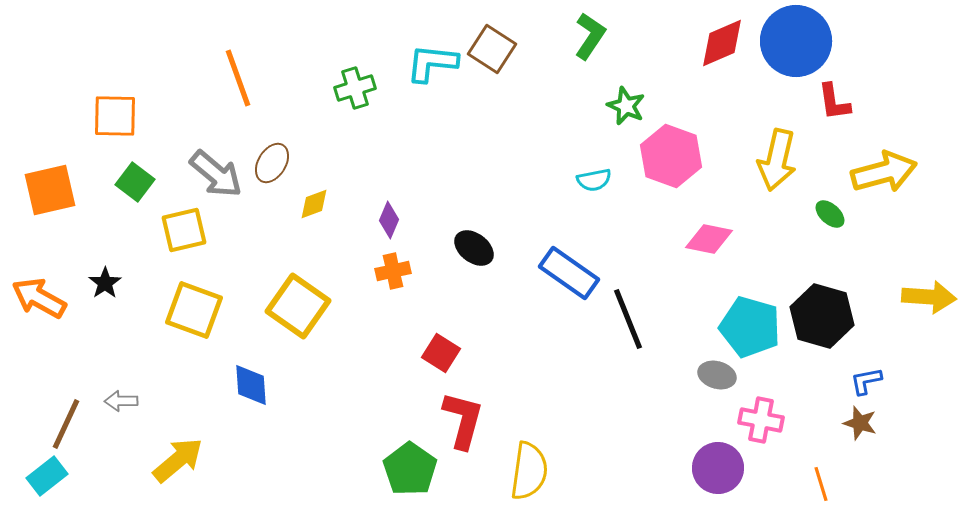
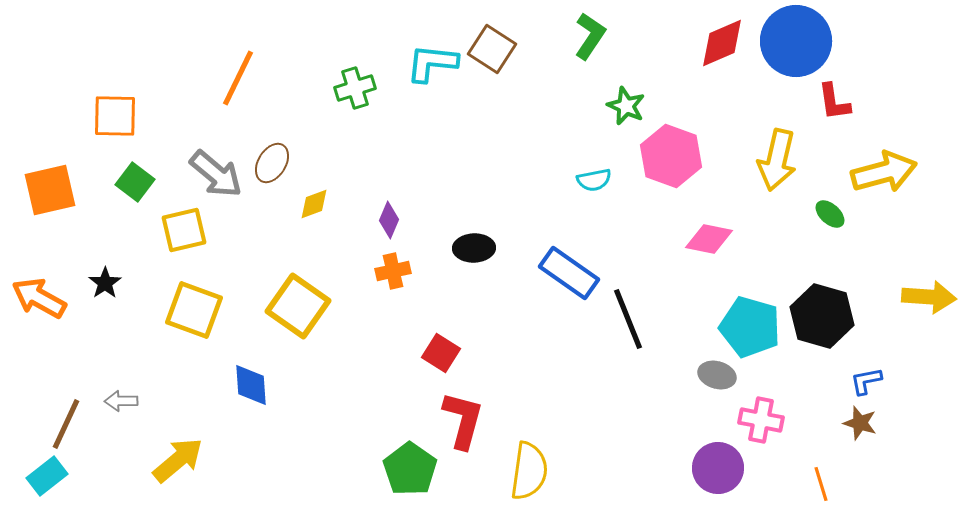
orange line at (238, 78): rotated 46 degrees clockwise
black ellipse at (474, 248): rotated 39 degrees counterclockwise
